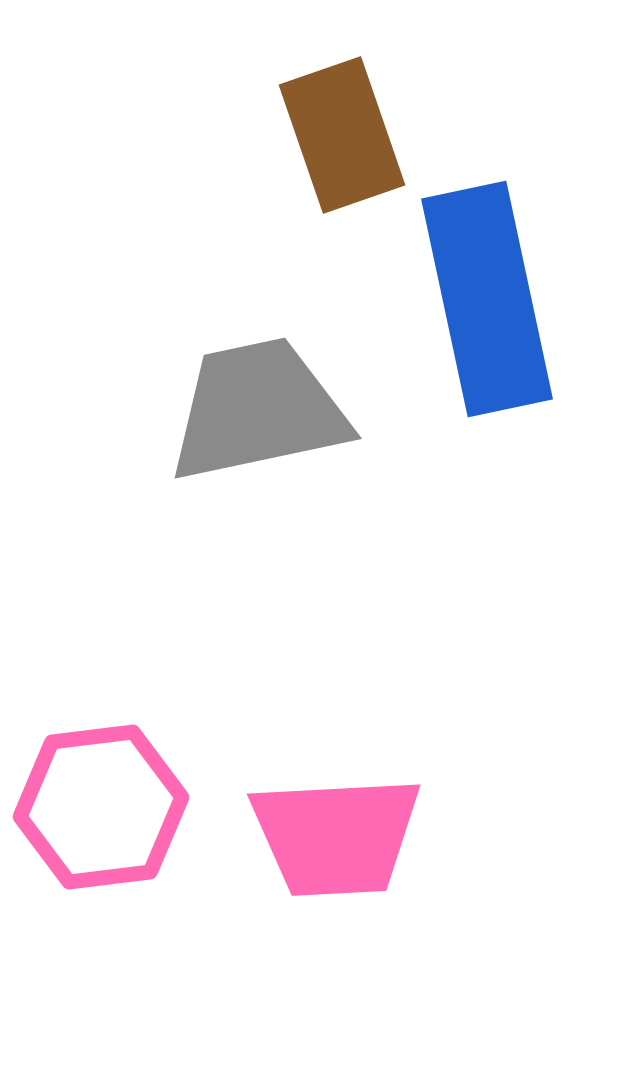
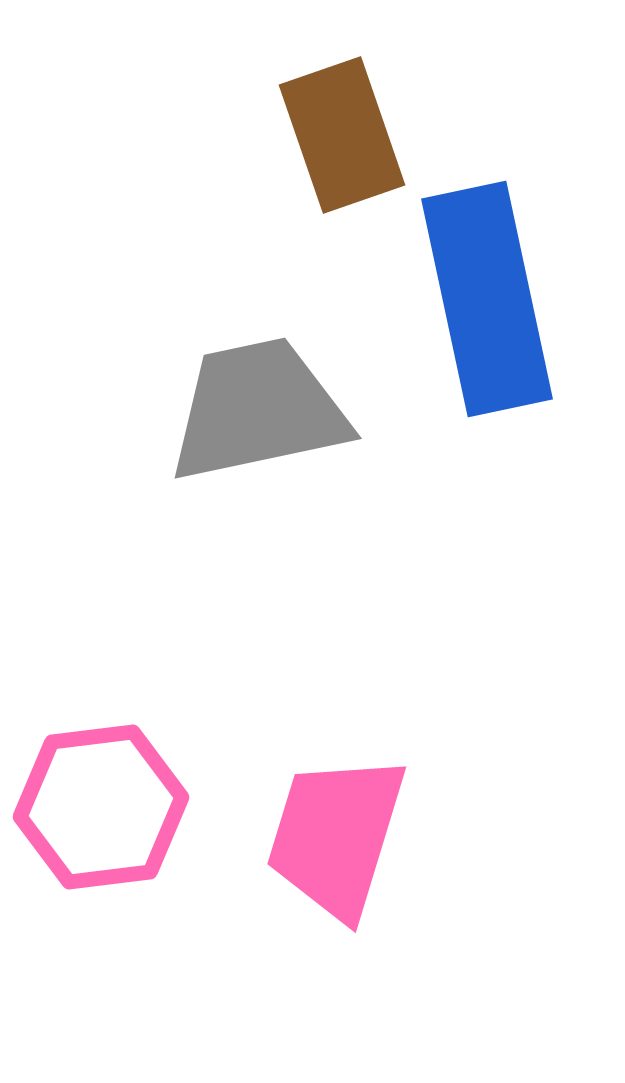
pink trapezoid: rotated 110 degrees clockwise
